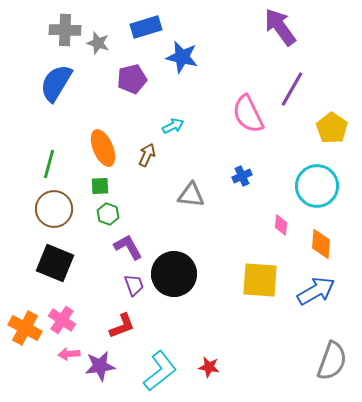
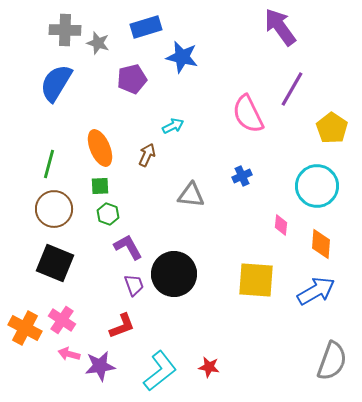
orange ellipse: moved 3 px left
yellow square: moved 4 px left
pink arrow: rotated 20 degrees clockwise
